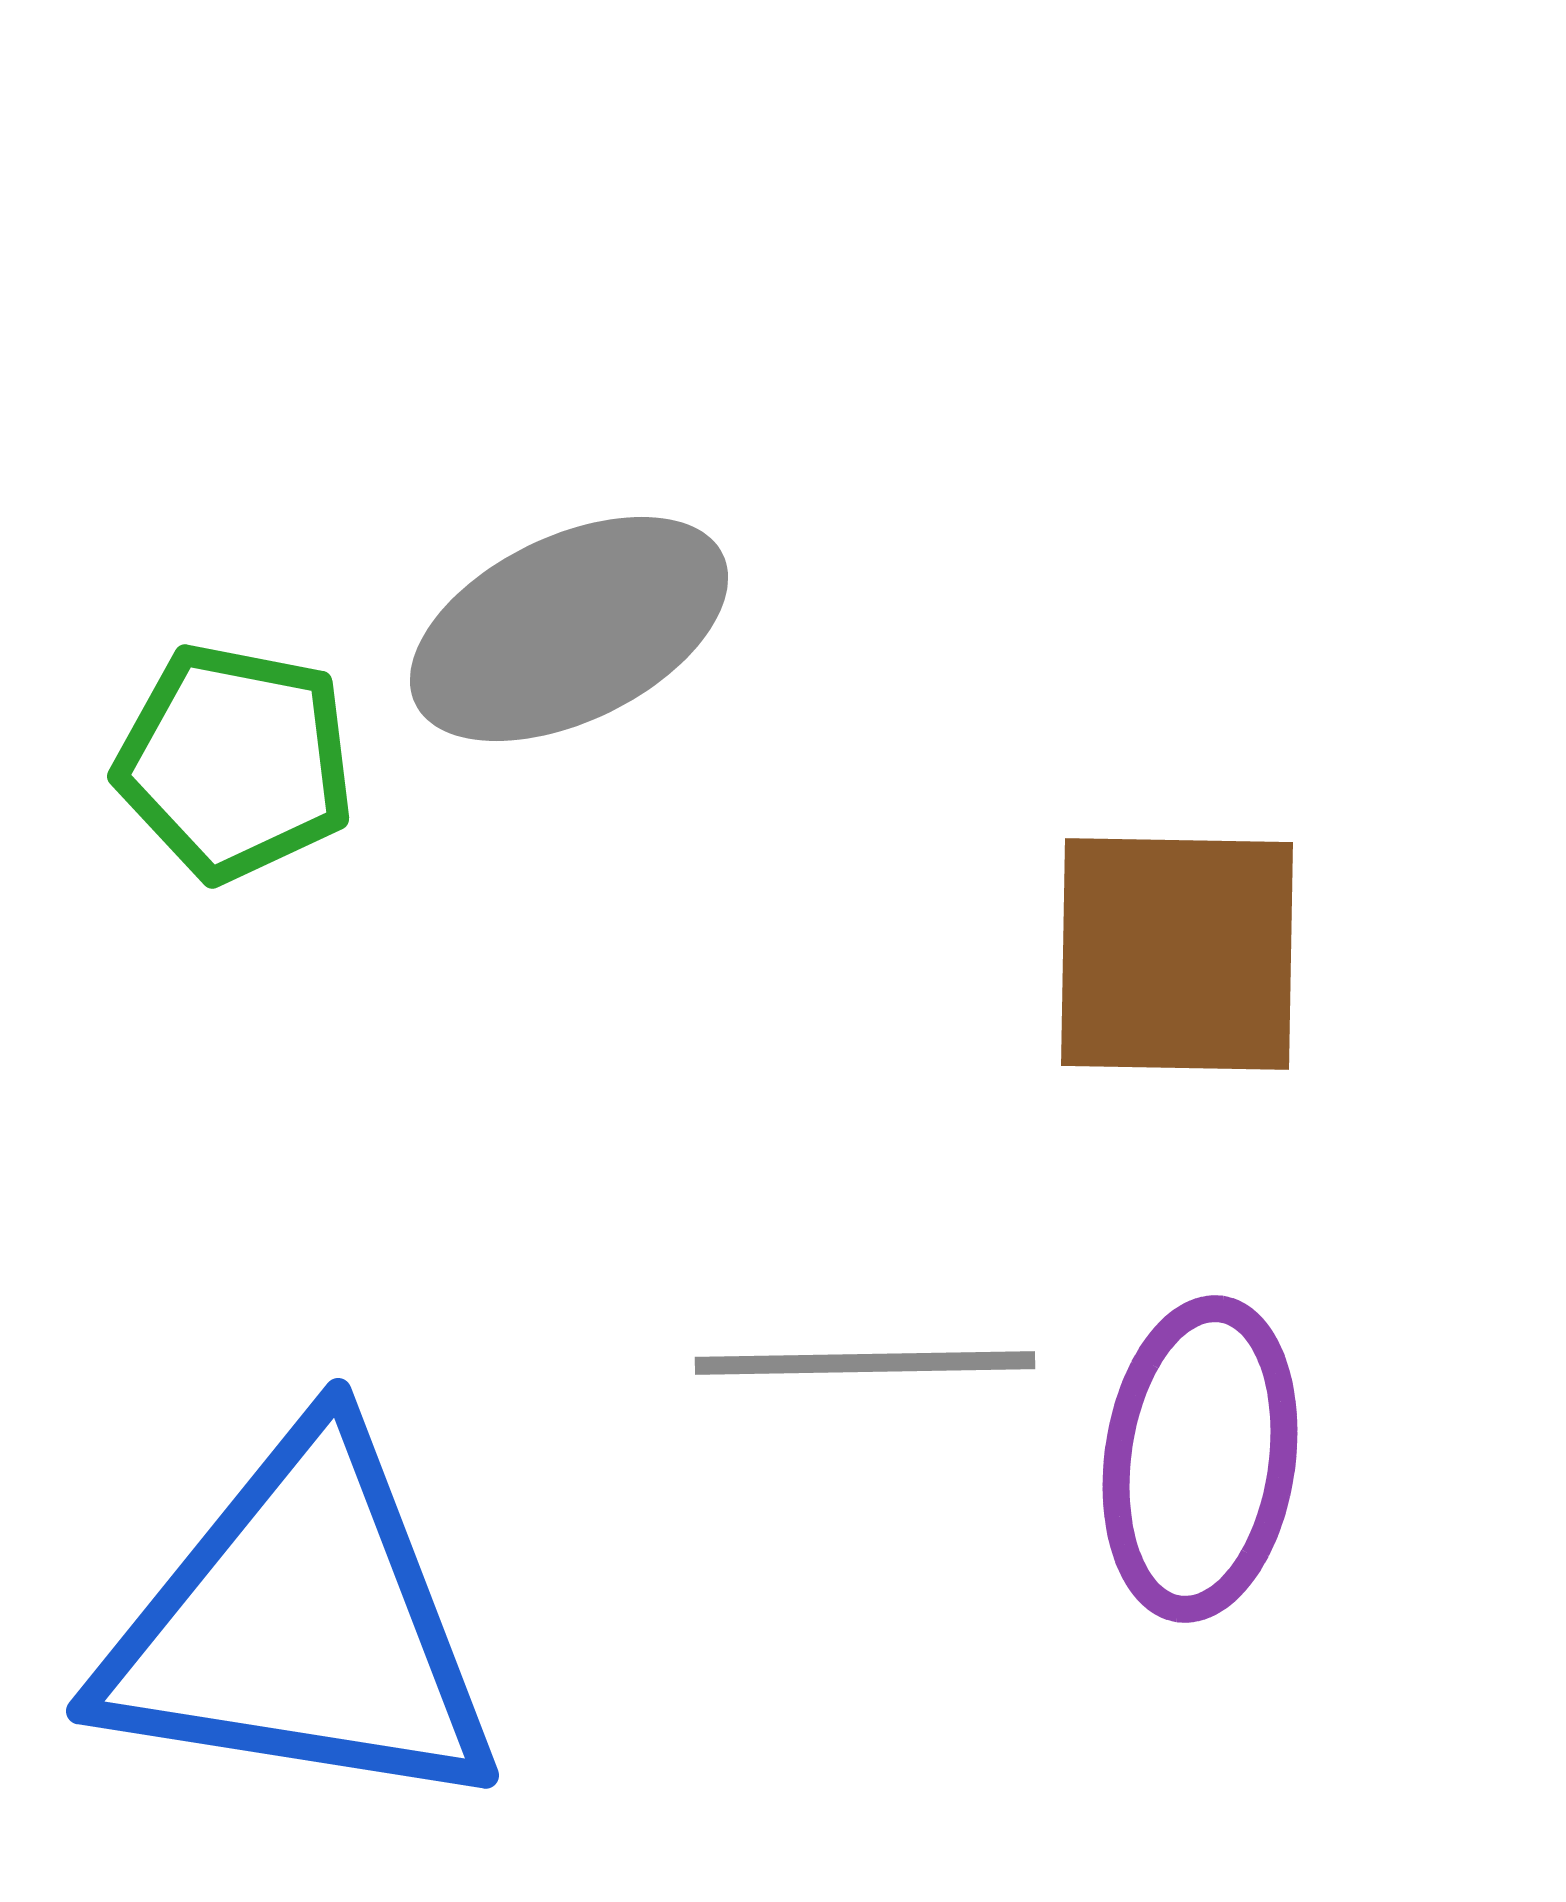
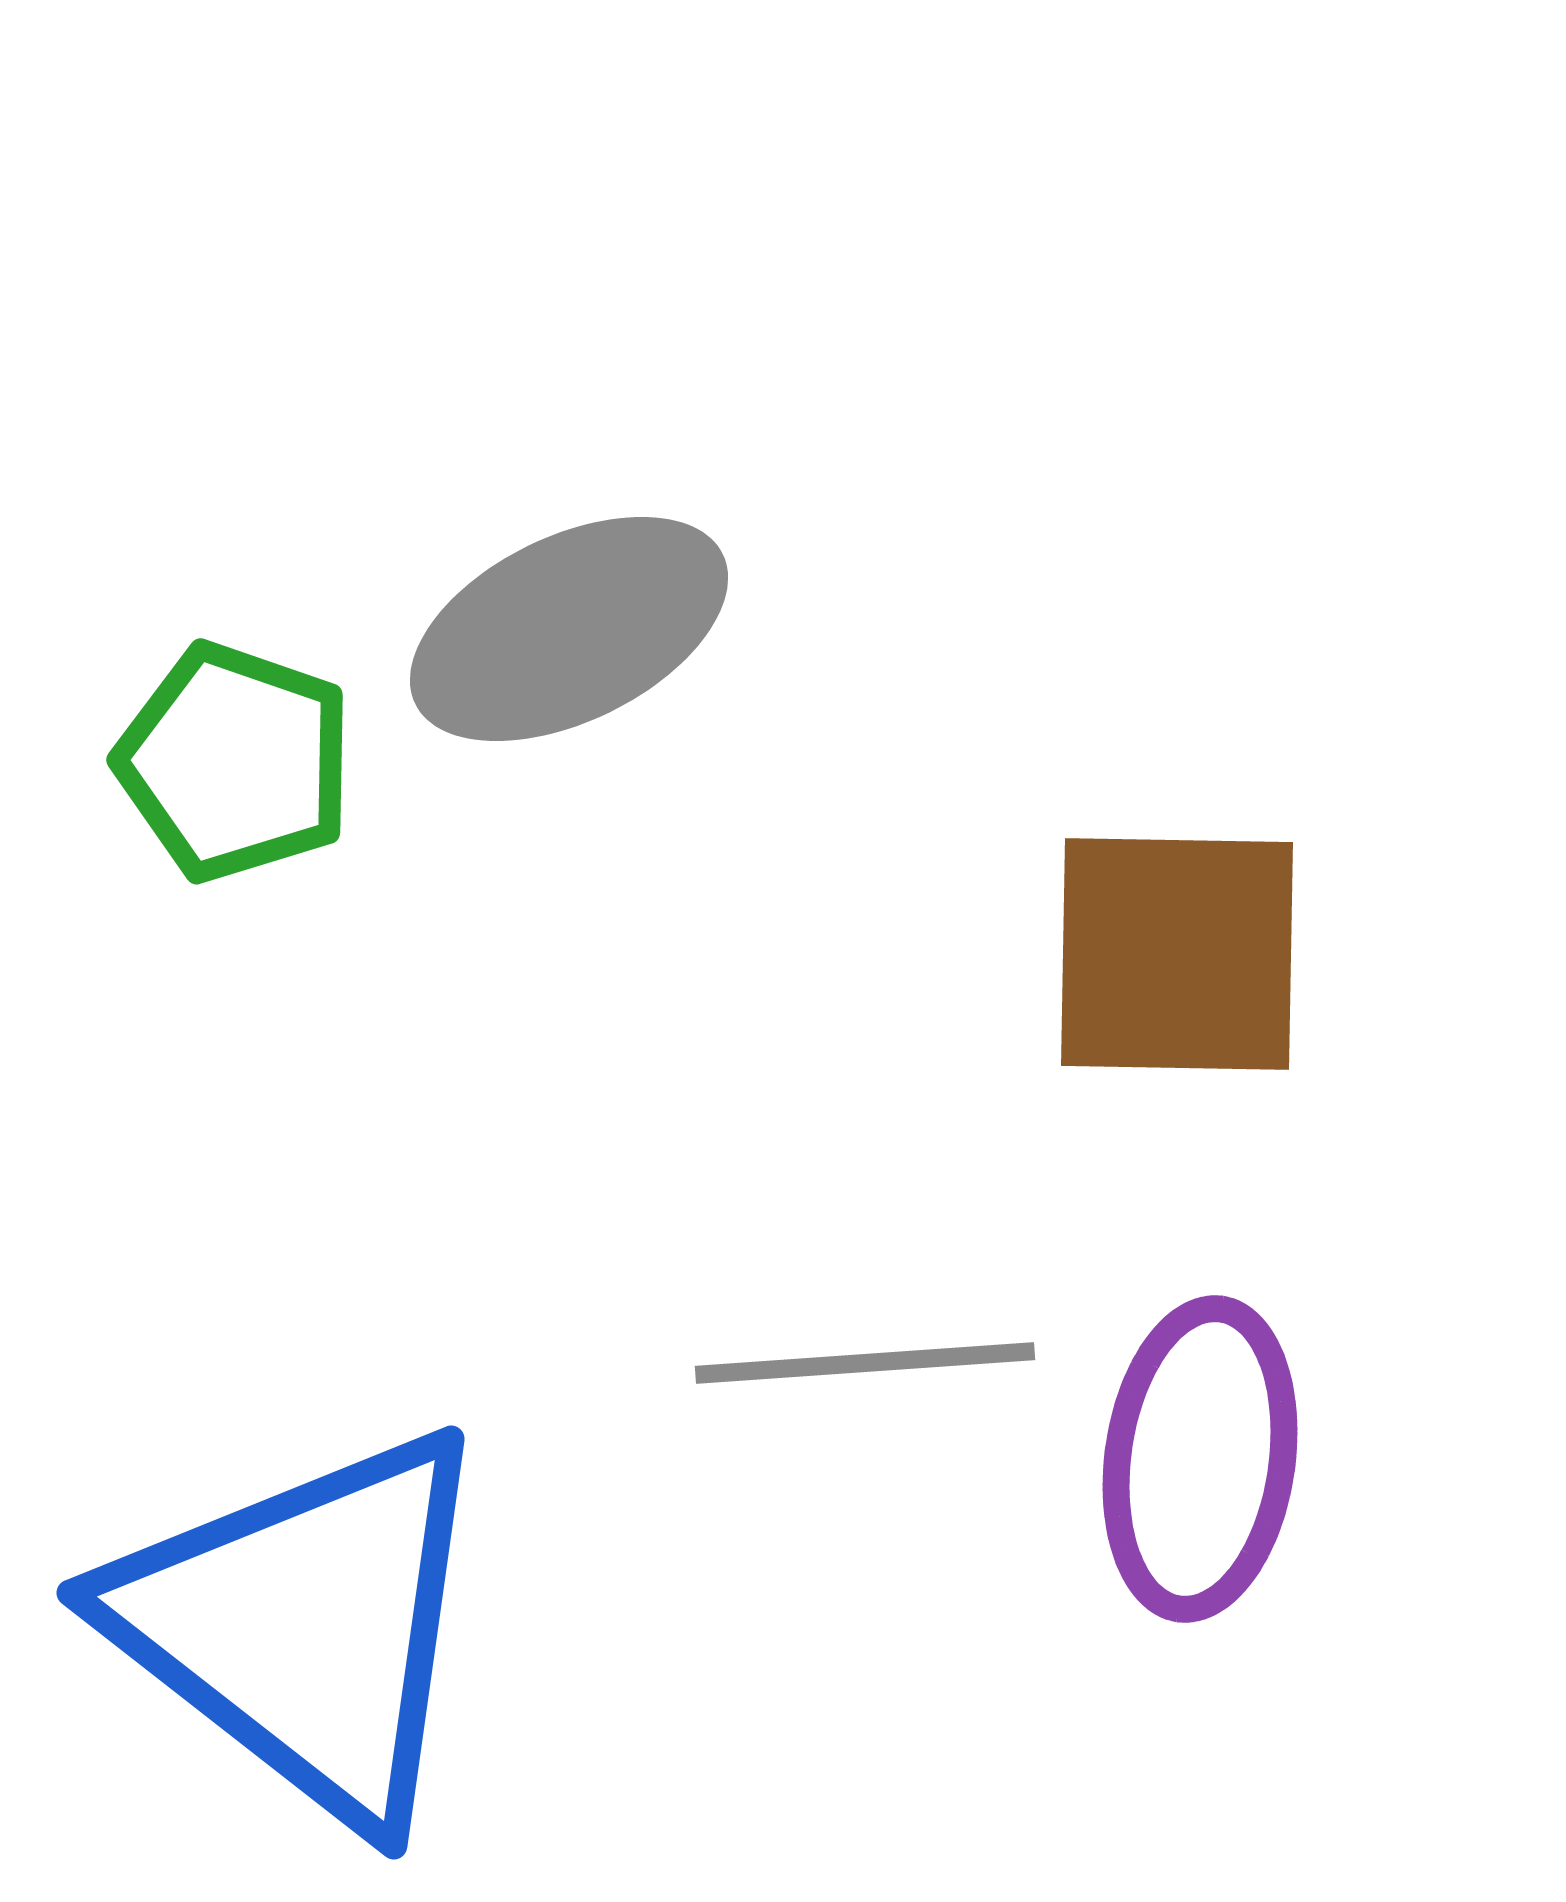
green pentagon: rotated 8 degrees clockwise
gray line: rotated 3 degrees counterclockwise
blue triangle: moved 4 px right; rotated 29 degrees clockwise
